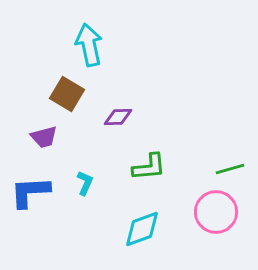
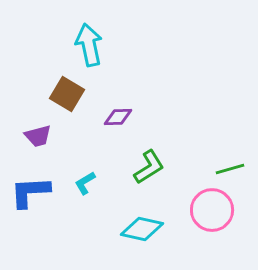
purple trapezoid: moved 6 px left, 1 px up
green L-shape: rotated 27 degrees counterclockwise
cyan L-shape: rotated 145 degrees counterclockwise
pink circle: moved 4 px left, 2 px up
cyan diamond: rotated 33 degrees clockwise
